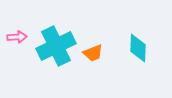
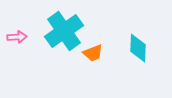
cyan cross: moved 8 px right, 15 px up; rotated 9 degrees counterclockwise
